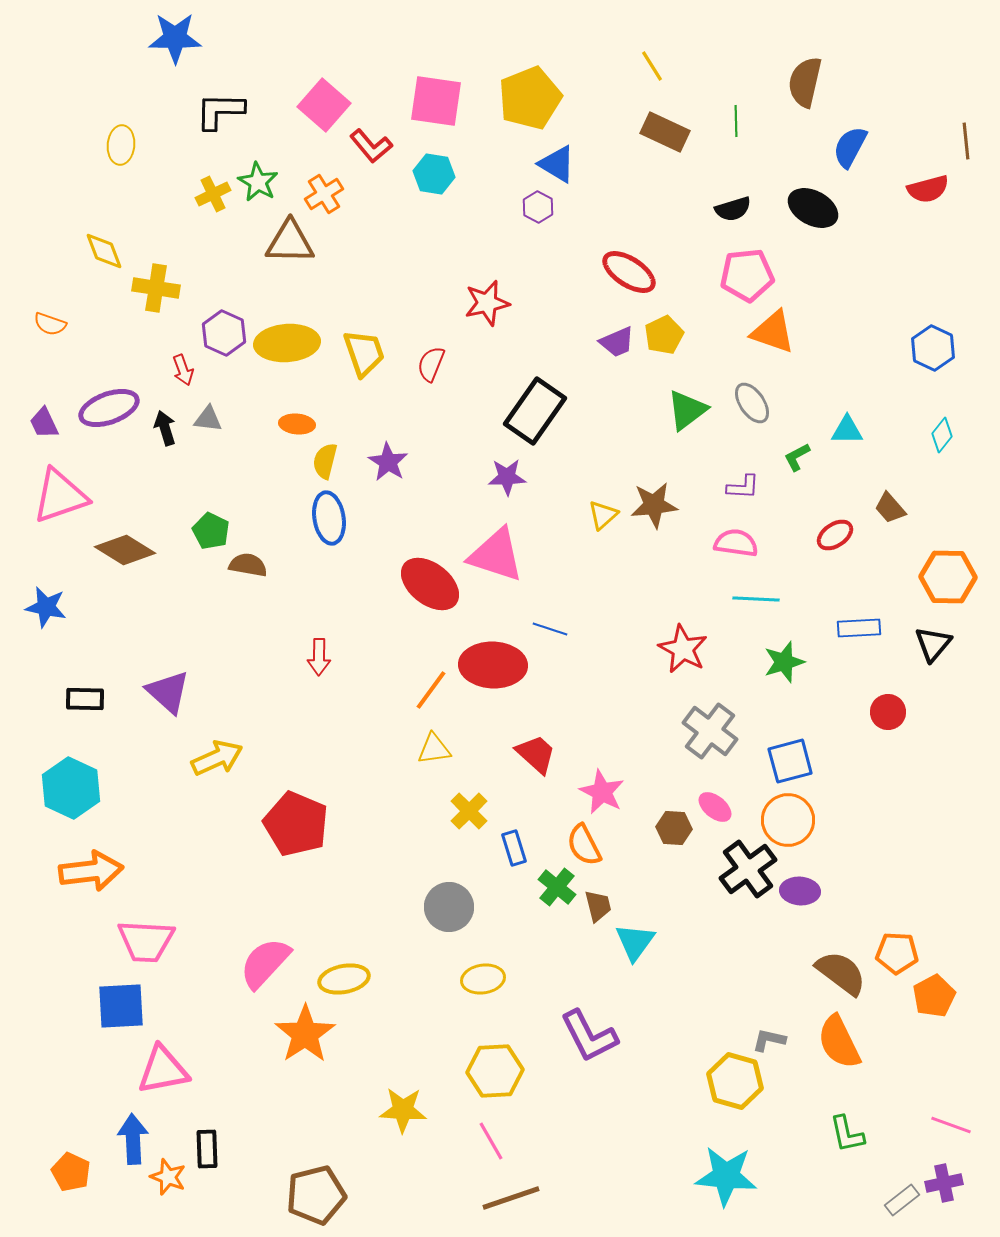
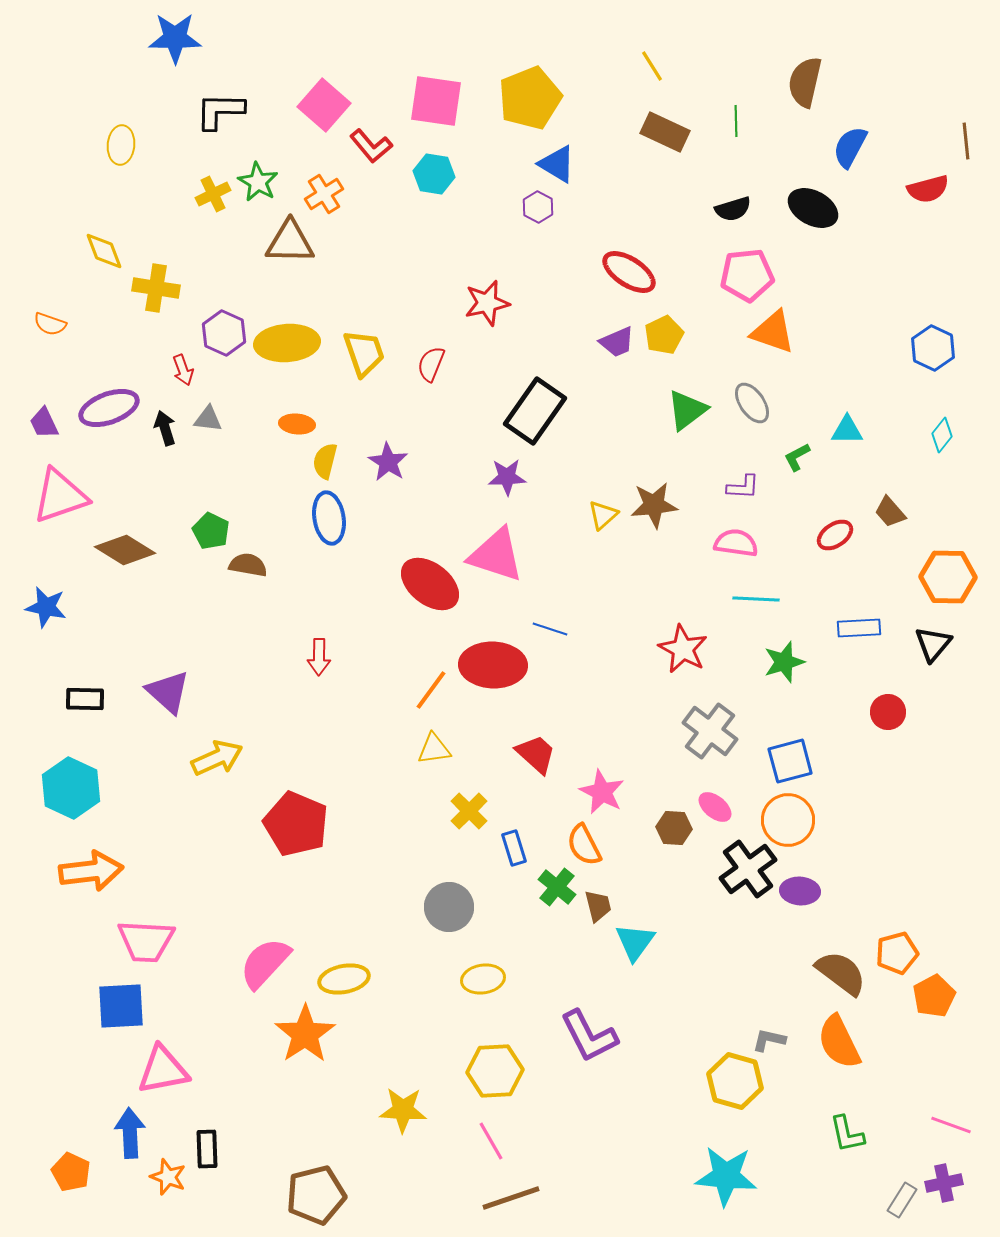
brown trapezoid at (890, 508): moved 4 px down
orange pentagon at (897, 953): rotated 18 degrees counterclockwise
blue arrow at (133, 1139): moved 3 px left, 6 px up
gray rectangle at (902, 1200): rotated 20 degrees counterclockwise
